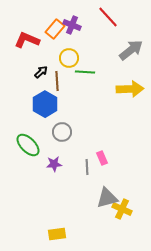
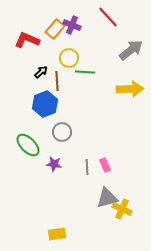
blue hexagon: rotated 10 degrees clockwise
pink rectangle: moved 3 px right, 7 px down
purple star: rotated 14 degrees clockwise
